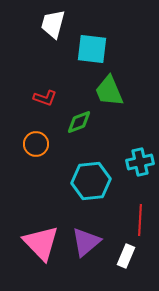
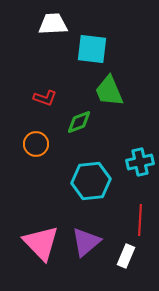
white trapezoid: rotated 72 degrees clockwise
